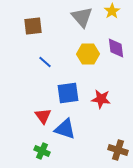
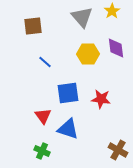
blue triangle: moved 3 px right
brown cross: rotated 12 degrees clockwise
